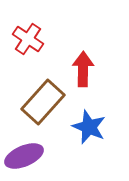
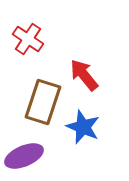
red arrow: moved 1 px right, 6 px down; rotated 40 degrees counterclockwise
brown rectangle: rotated 24 degrees counterclockwise
blue star: moved 6 px left
